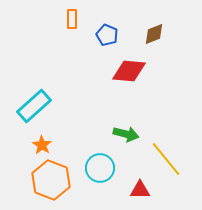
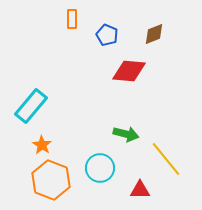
cyan rectangle: moved 3 px left; rotated 8 degrees counterclockwise
